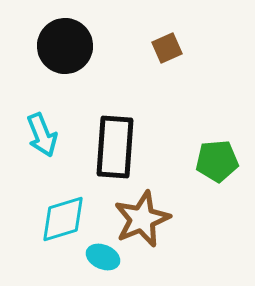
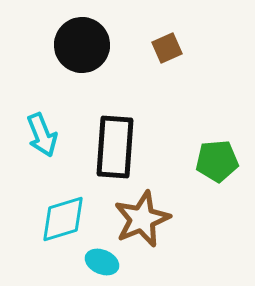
black circle: moved 17 px right, 1 px up
cyan ellipse: moved 1 px left, 5 px down
